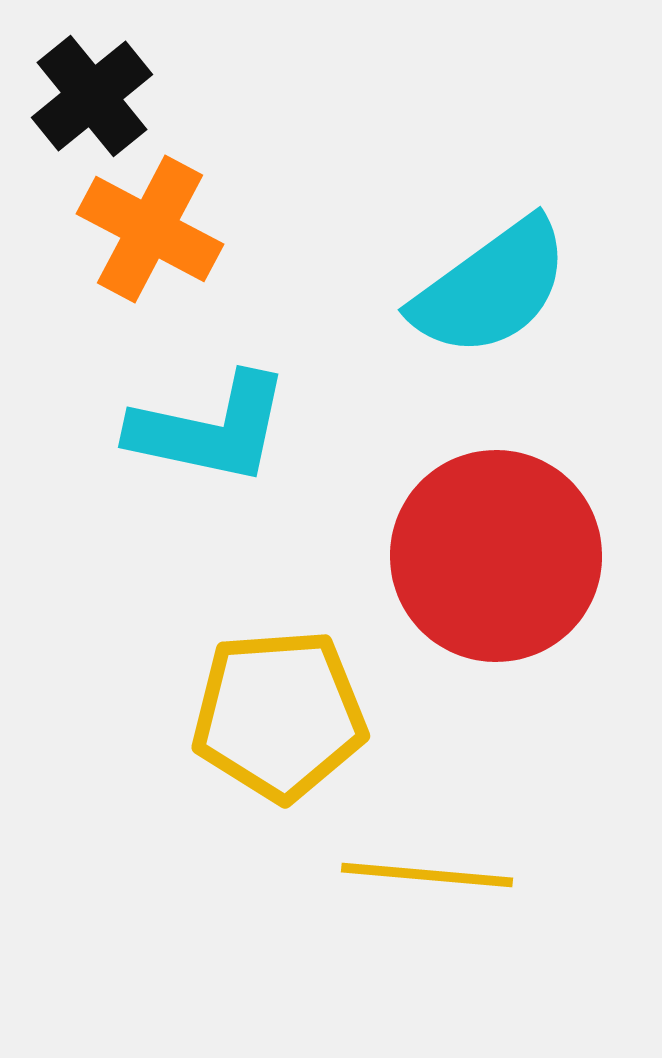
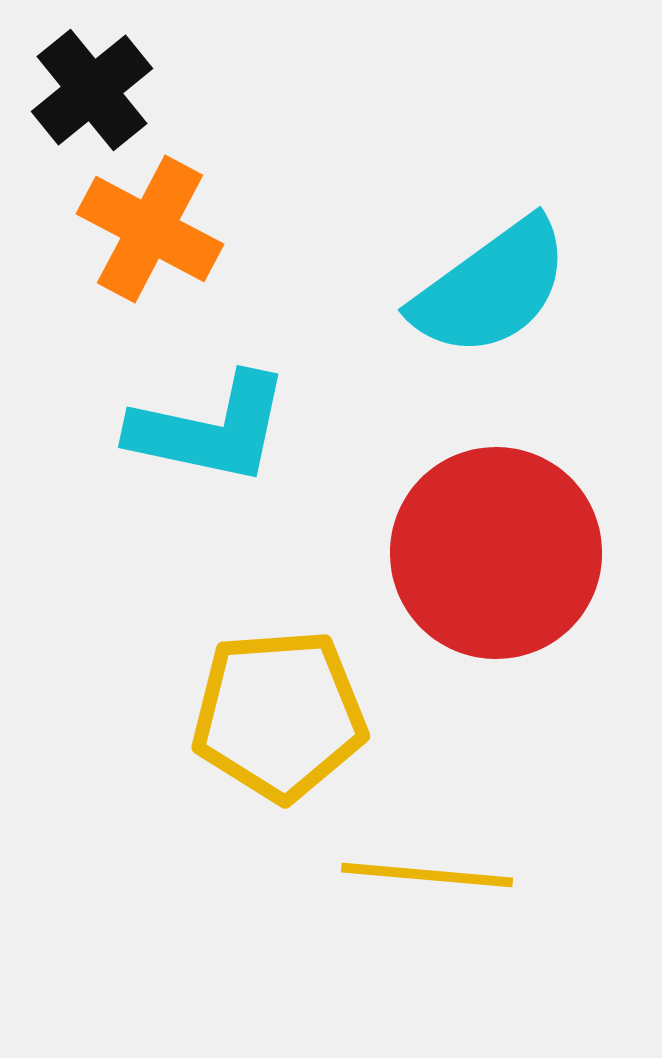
black cross: moved 6 px up
red circle: moved 3 px up
